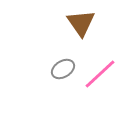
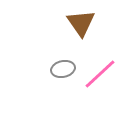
gray ellipse: rotated 20 degrees clockwise
